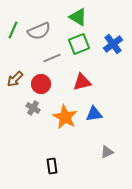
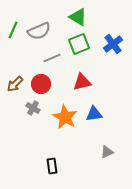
brown arrow: moved 5 px down
